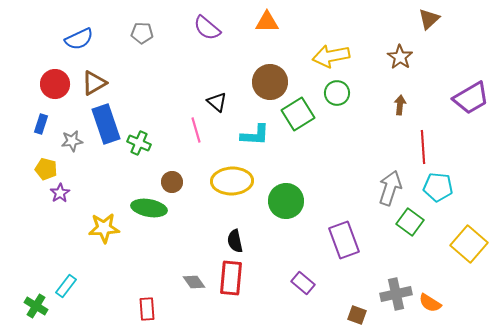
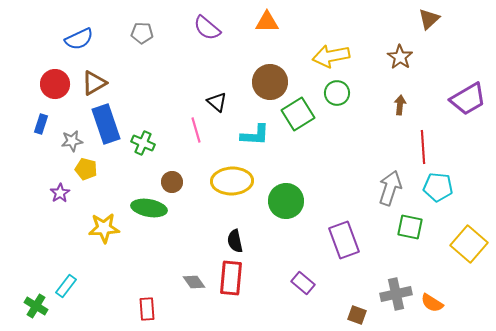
purple trapezoid at (471, 98): moved 3 px left, 1 px down
green cross at (139, 143): moved 4 px right
yellow pentagon at (46, 169): moved 40 px right
green square at (410, 222): moved 5 px down; rotated 24 degrees counterclockwise
orange semicircle at (430, 303): moved 2 px right
